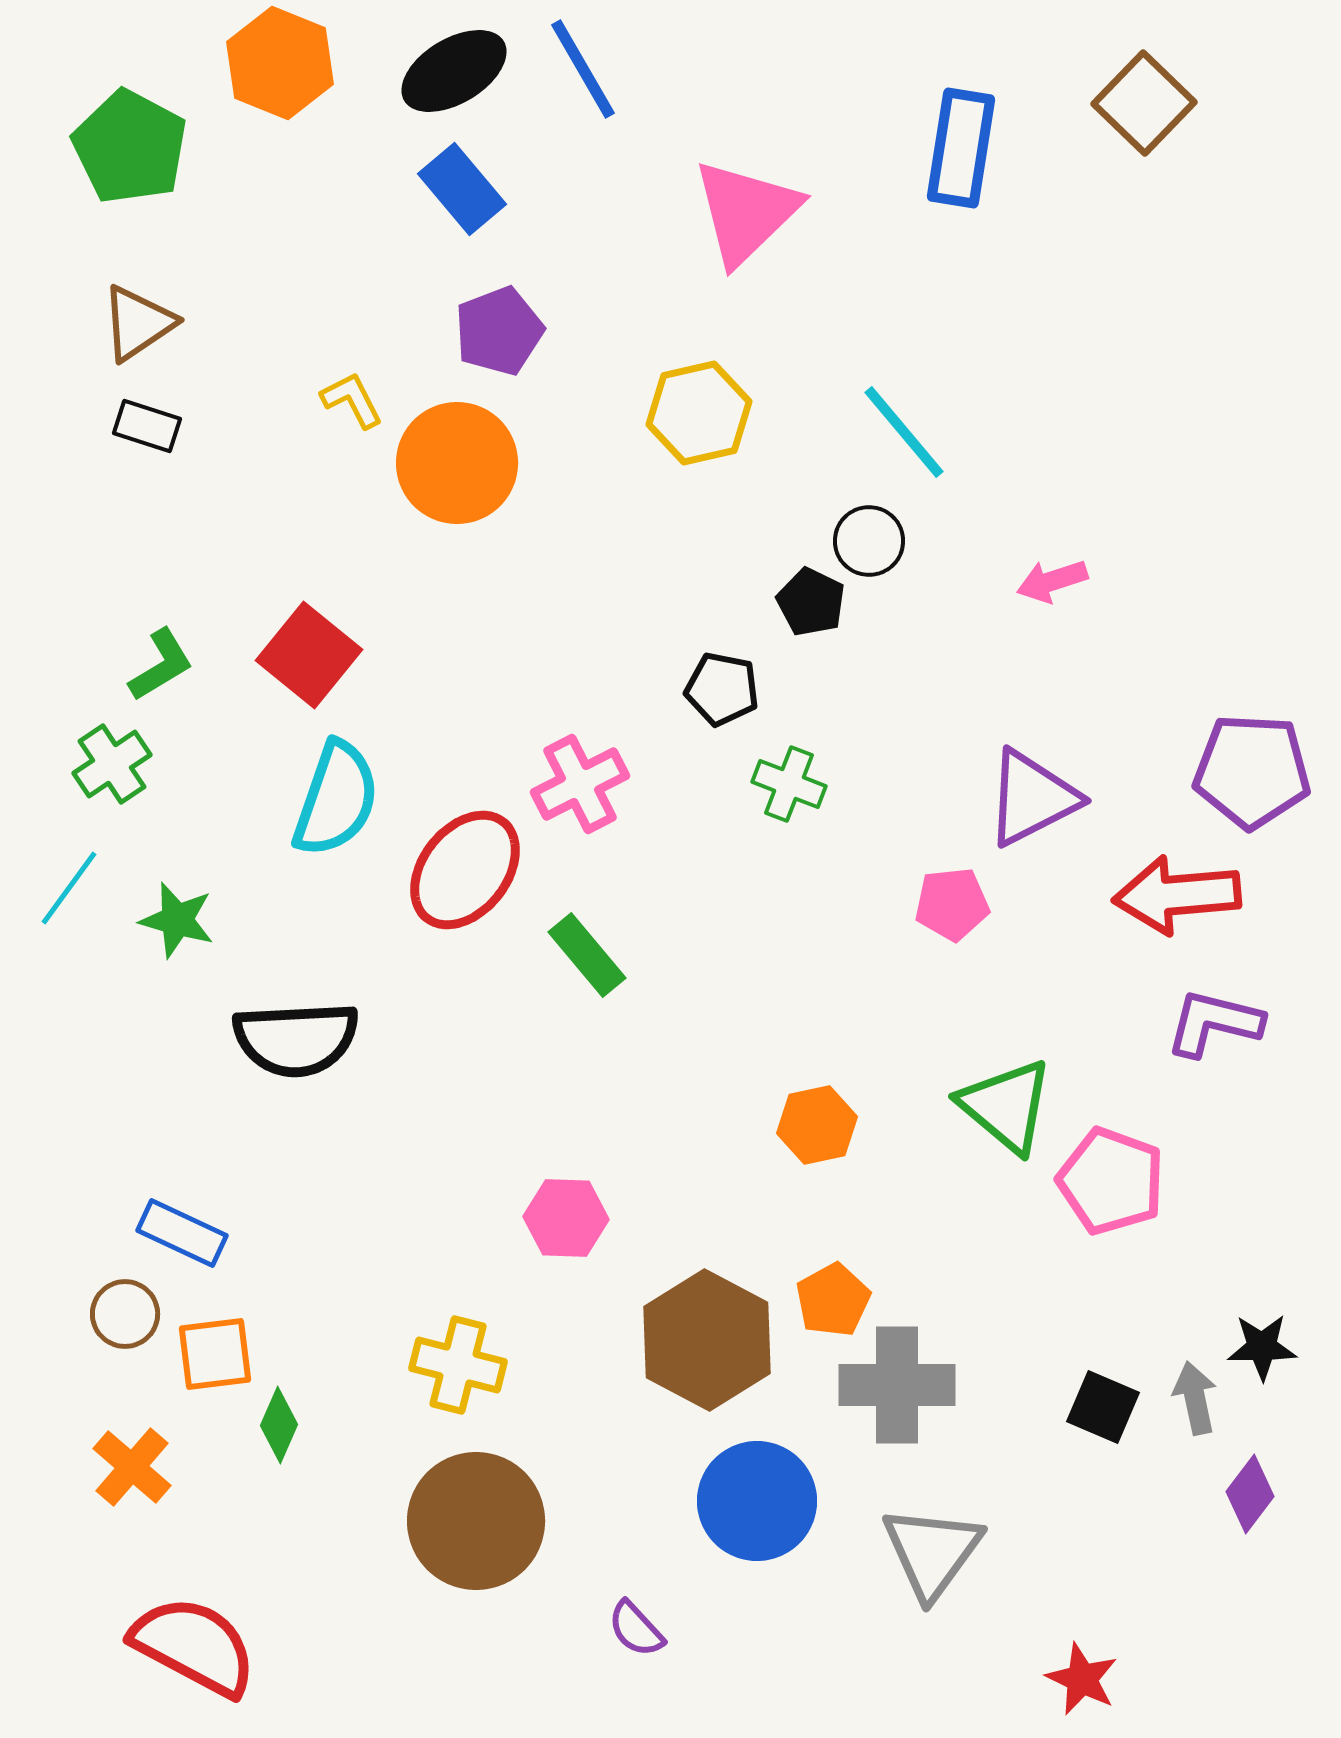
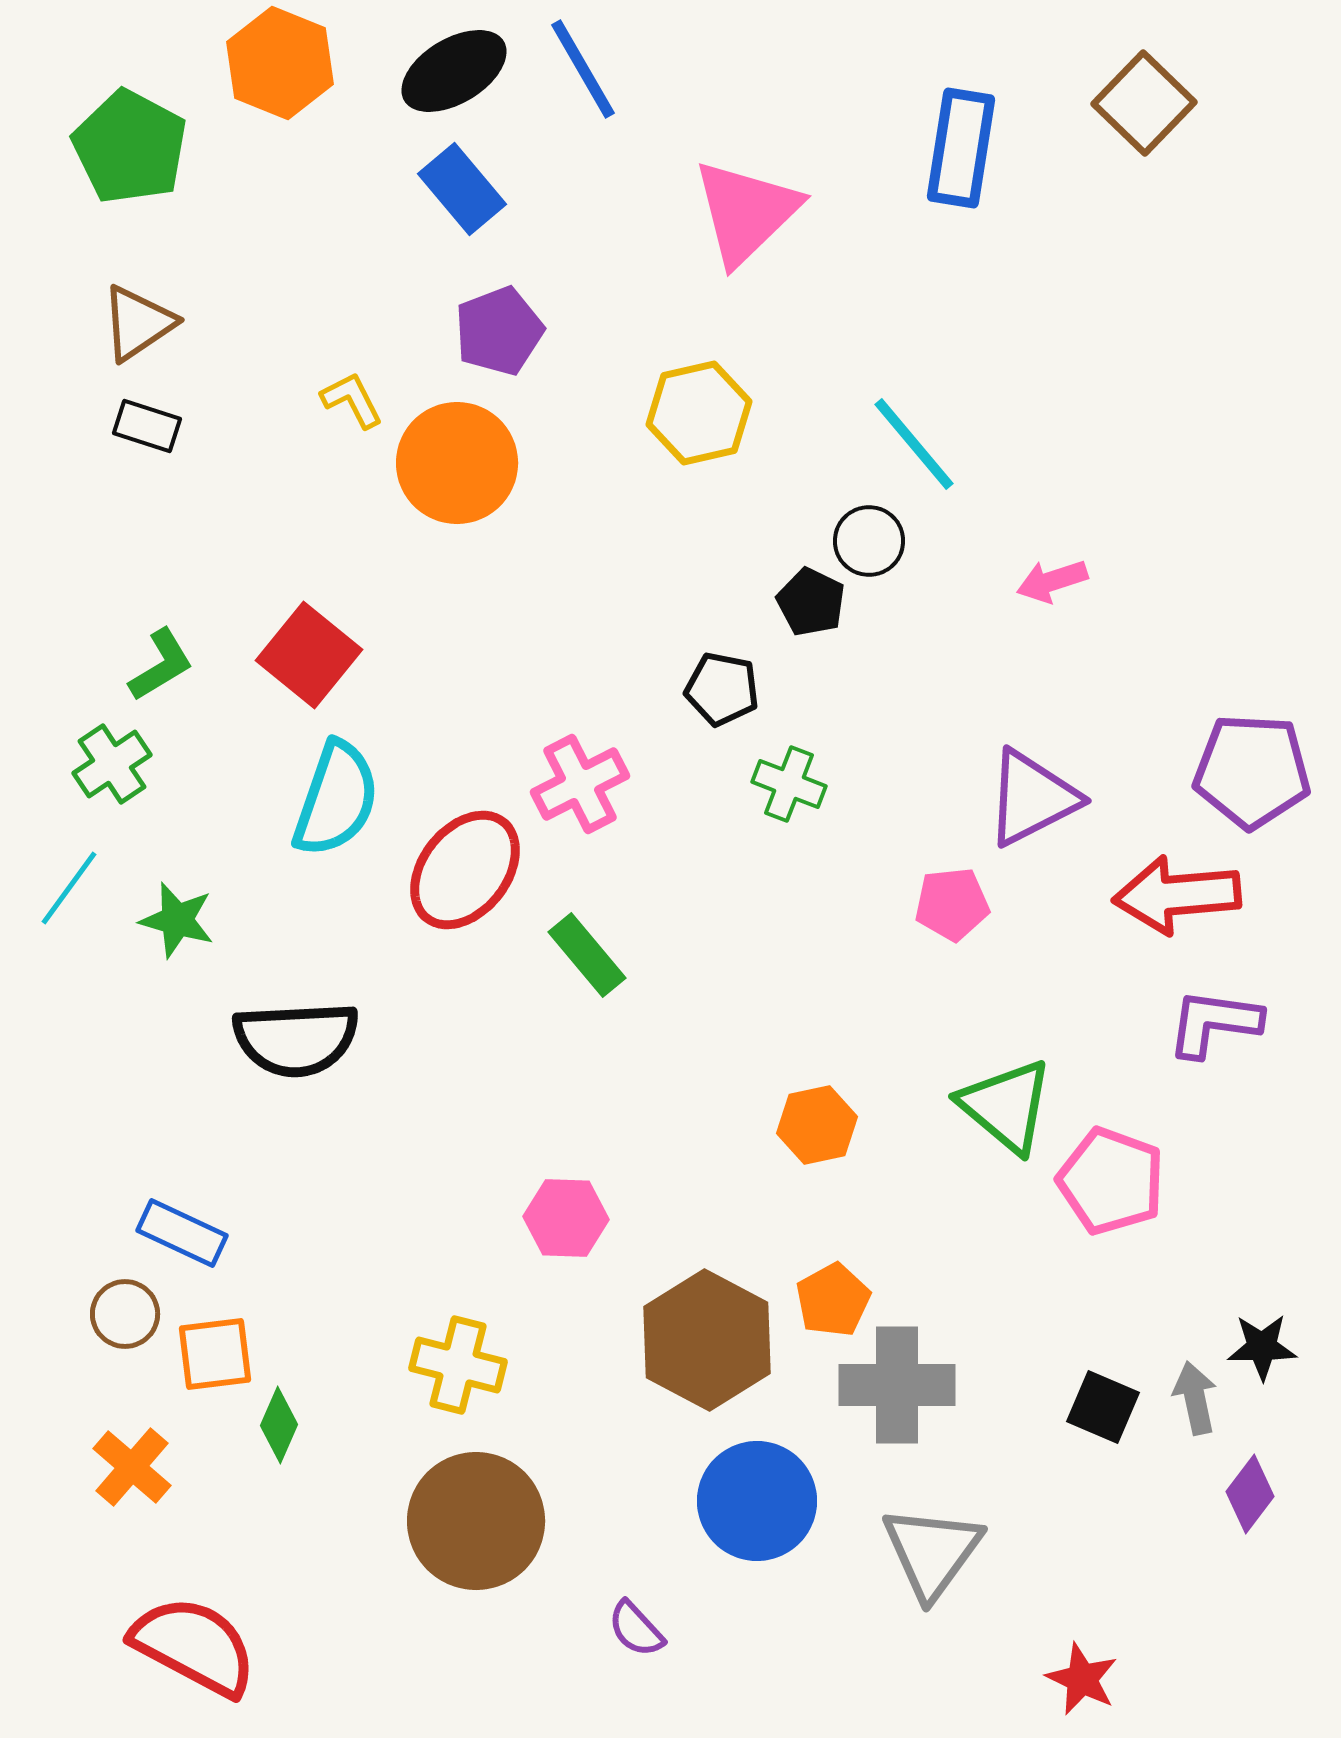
cyan line at (904, 432): moved 10 px right, 12 px down
purple L-shape at (1214, 1023): rotated 6 degrees counterclockwise
